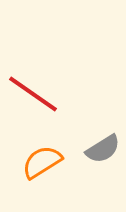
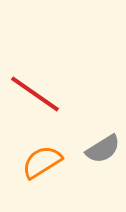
red line: moved 2 px right
